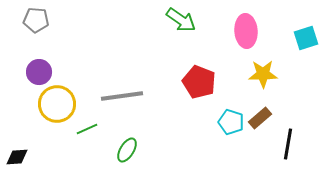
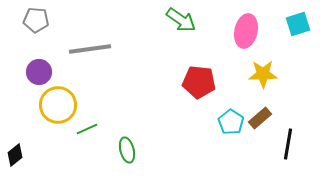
pink ellipse: rotated 16 degrees clockwise
cyan square: moved 8 px left, 14 px up
red pentagon: rotated 16 degrees counterclockwise
gray line: moved 32 px left, 47 px up
yellow circle: moved 1 px right, 1 px down
cyan pentagon: rotated 15 degrees clockwise
green ellipse: rotated 45 degrees counterclockwise
black diamond: moved 2 px left, 2 px up; rotated 35 degrees counterclockwise
